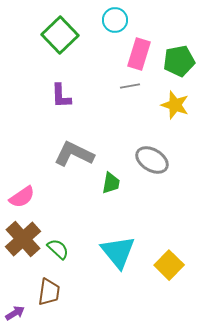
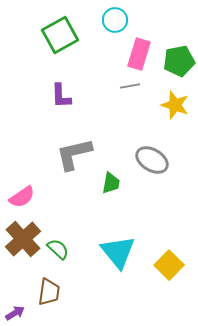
green square: rotated 15 degrees clockwise
gray L-shape: rotated 39 degrees counterclockwise
